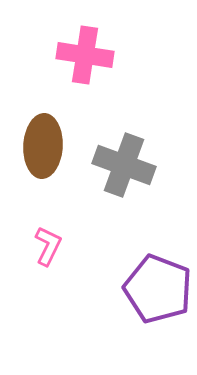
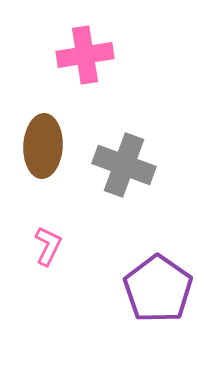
pink cross: rotated 18 degrees counterclockwise
purple pentagon: rotated 14 degrees clockwise
